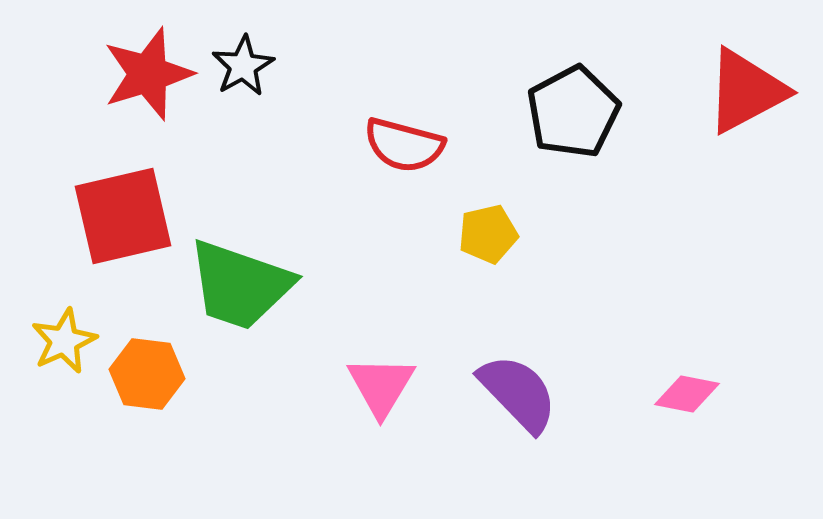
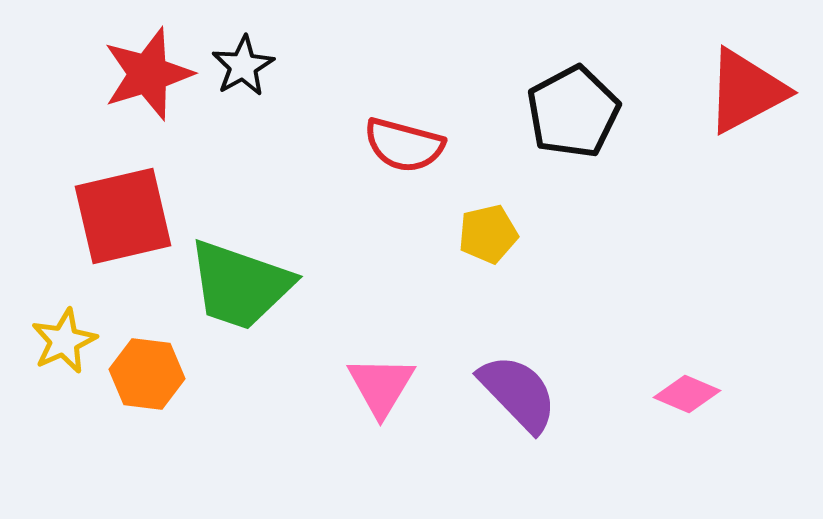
pink diamond: rotated 12 degrees clockwise
